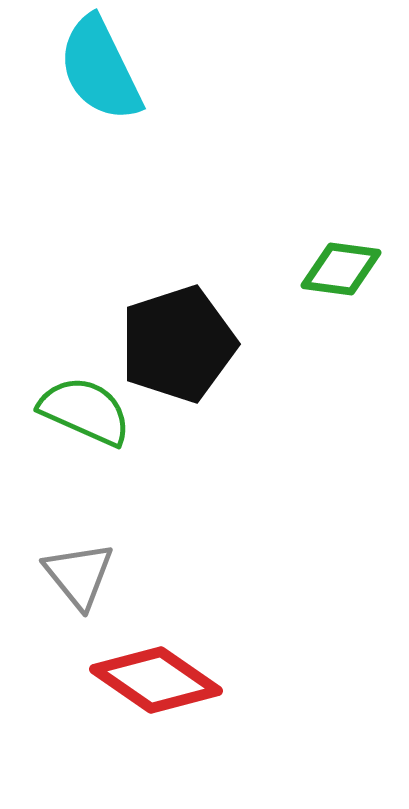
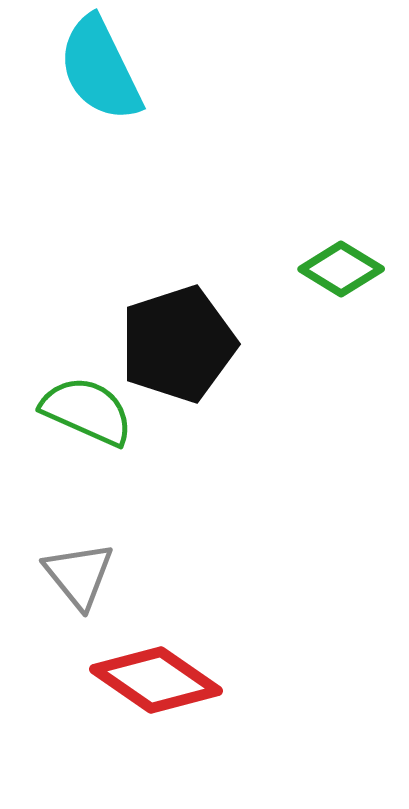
green diamond: rotated 24 degrees clockwise
green semicircle: moved 2 px right
